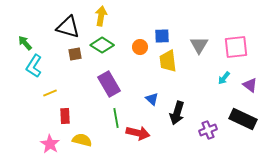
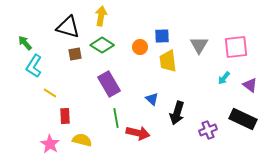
yellow line: rotated 56 degrees clockwise
